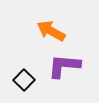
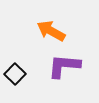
black square: moved 9 px left, 6 px up
